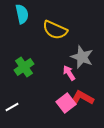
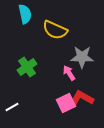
cyan semicircle: moved 3 px right
gray star: rotated 20 degrees counterclockwise
green cross: moved 3 px right
pink square: rotated 12 degrees clockwise
